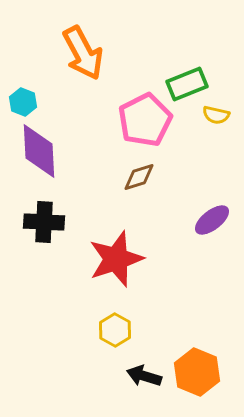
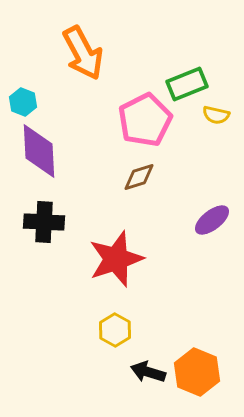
black arrow: moved 4 px right, 4 px up
